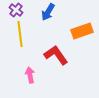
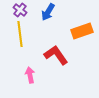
purple cross: moved 4 px right
